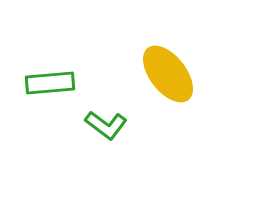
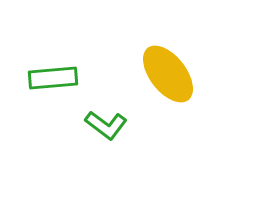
green rectangle: moved 3 px right, 5 px up
